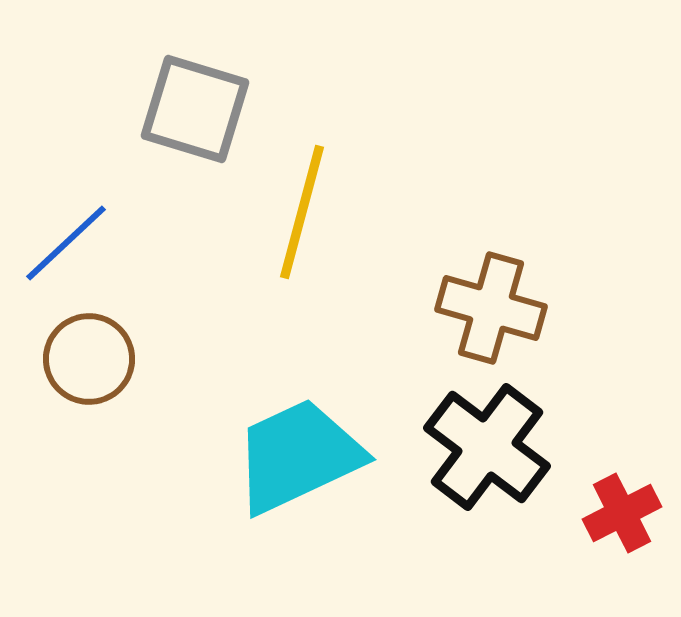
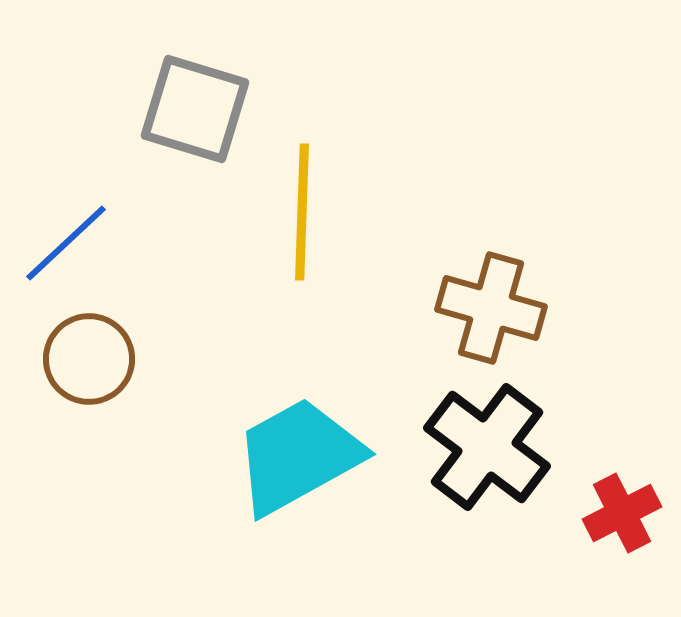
yellow line: rotated 13 degrees counterclockwise
cyan trapezoid: rotated 4 degrees counterclockwise
